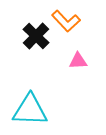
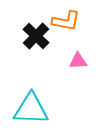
orange L-shape: rotated 36 degrees counterclockwise
cyan triangle: moved 1 px right, 1 px up
